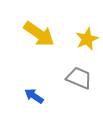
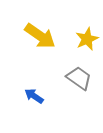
yellow arrow: moved 1 px right, 2 px down
gray trapezoid: rotated 12 degrees clockwise
